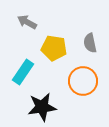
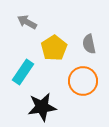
gray semicircle: moved 1 px left, 1 px down
yellow pentagon: rotated 30 degrees clockwise
